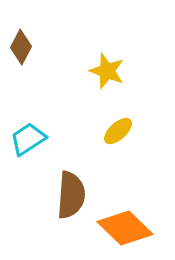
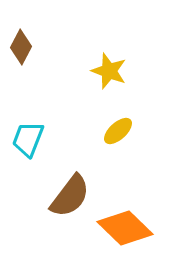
yellow star: moved 2 px right
cyan trapezoid: rotated 36 degrees counterclockwise
brown semicircle: moved 1 px left, 1 px down; rotated 33 degrees clockwise
